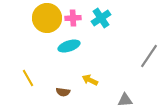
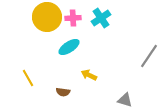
yellow circle: moved 1 px up
cyan ellipse: moved 1 px down; rotated 15 degrees counterclockwise
yellow arrow: moved 1 px left, 5 px up
gray triangle: rotated 21 degrees clockwise
